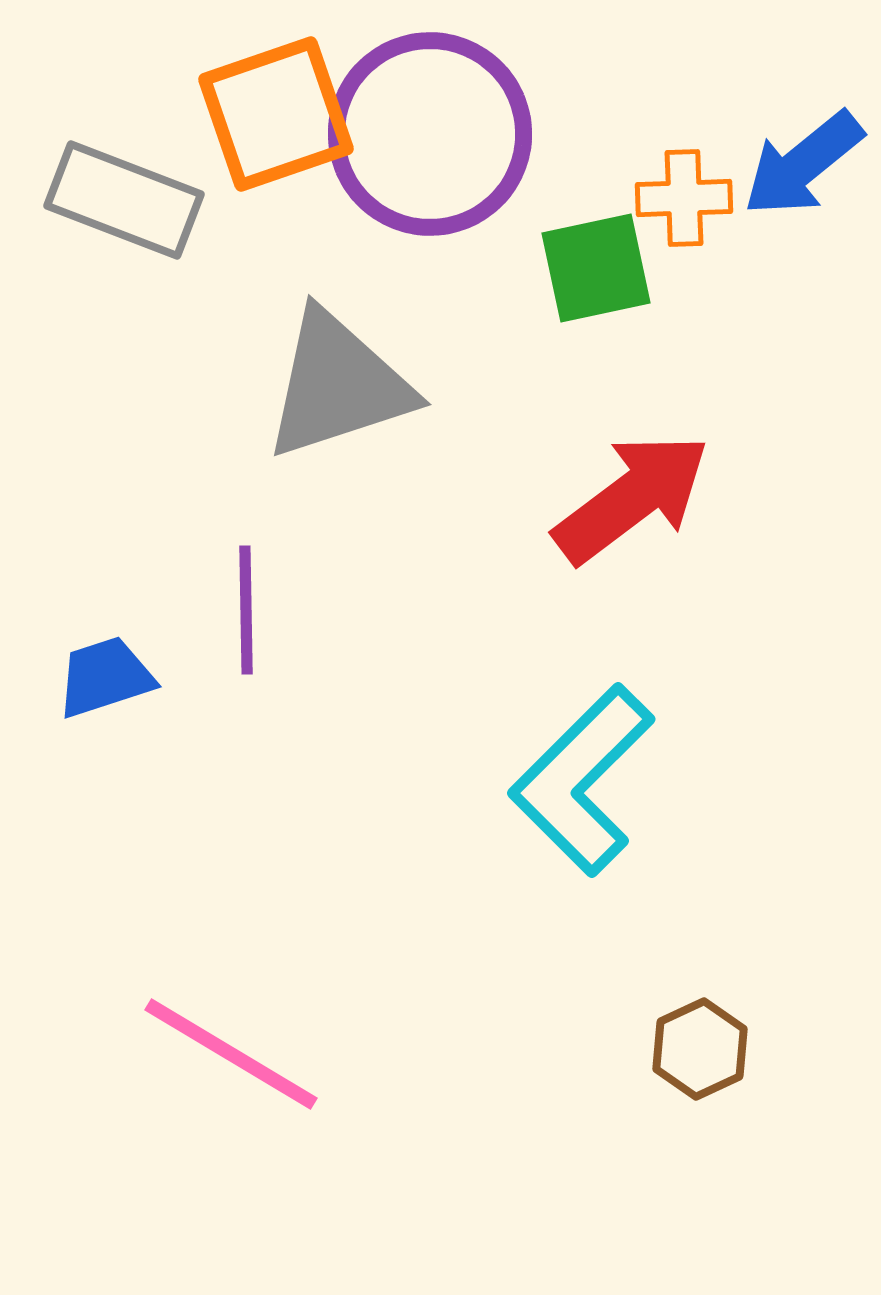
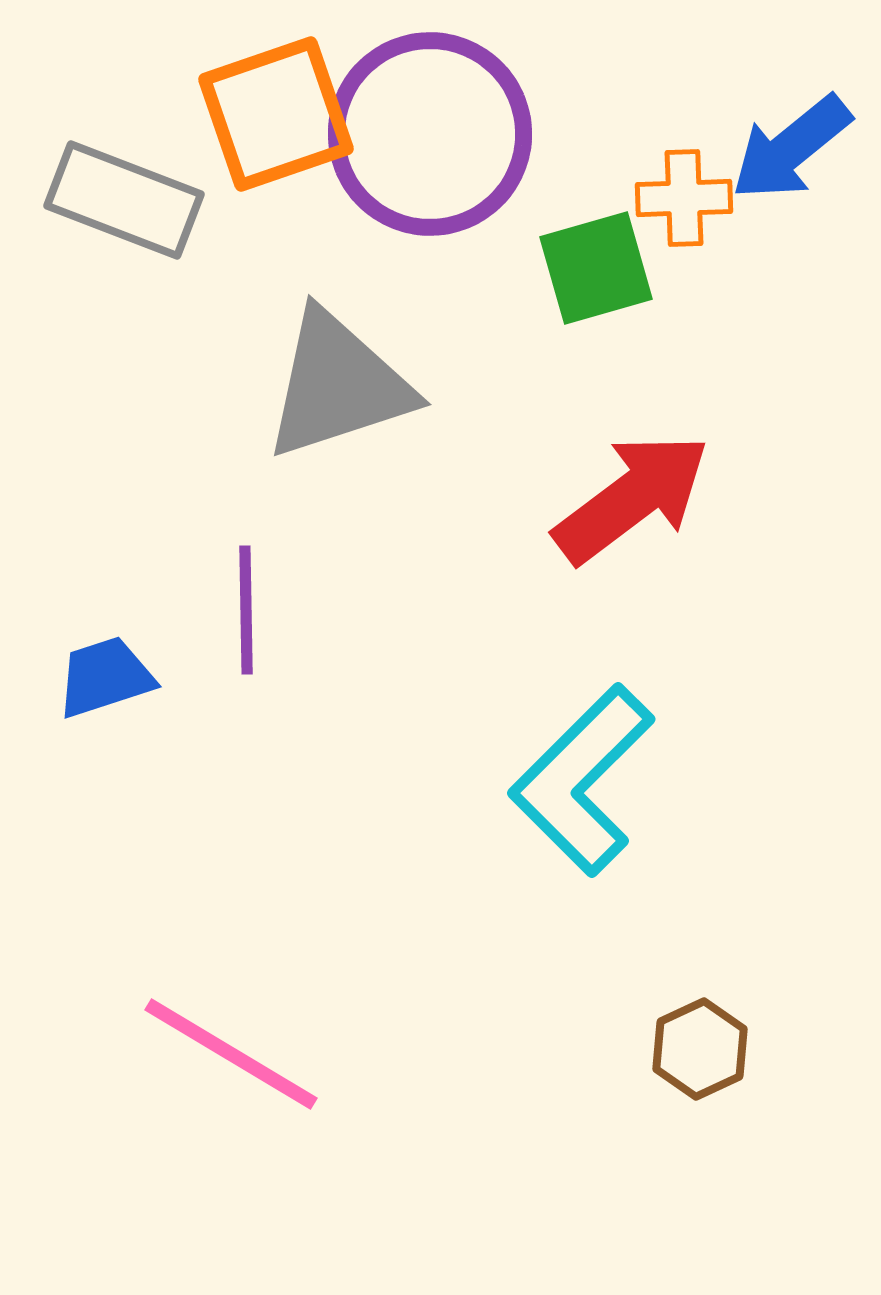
blue arrow: moved 12 px left, 16 px up
green square: rotated 4 degrees counterclockwise
